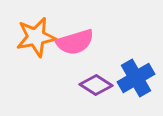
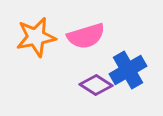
pink semicircle: moved 11 px right, 6 px up
blue cross: moved 8 px left, 8 px up
